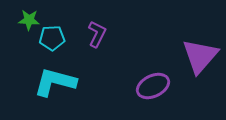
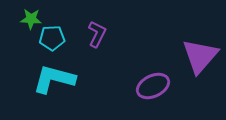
green star: moved 2 px right, 1 px up
cyan L-shape: moved 1 px left, 3 px up
